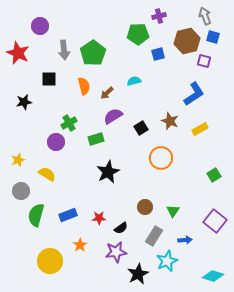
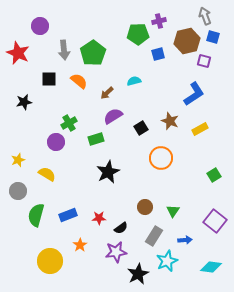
purple cross at (159, 16): moved 5 px down
orange semicircle at (84, 86): moved 5 px left, 5 px up; rotated 36 degrees counterclockwise
gray circle at (21, 191): moved 3 px left
cyan diamond at (213, 276): moved 2 px left, 9 px up; rotated 10 degrees counterclockwise
